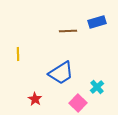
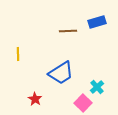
pink square: moved 5 px right
